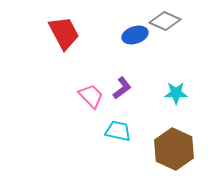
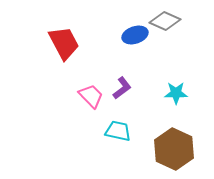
red trapezoid: moved 10 px down
